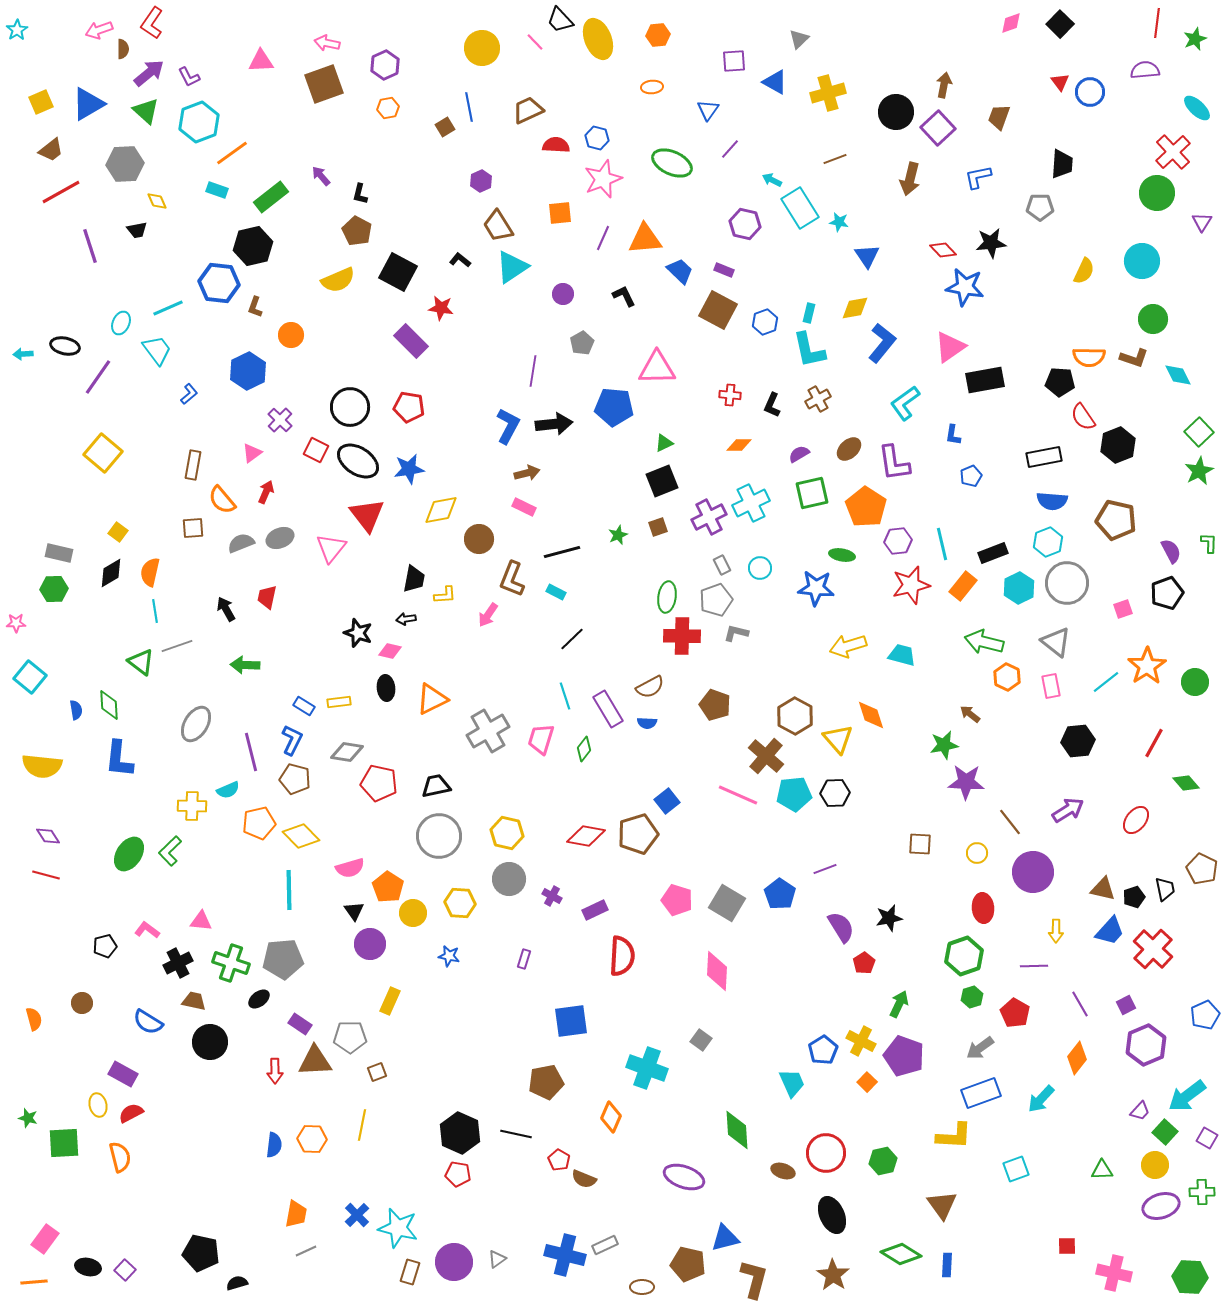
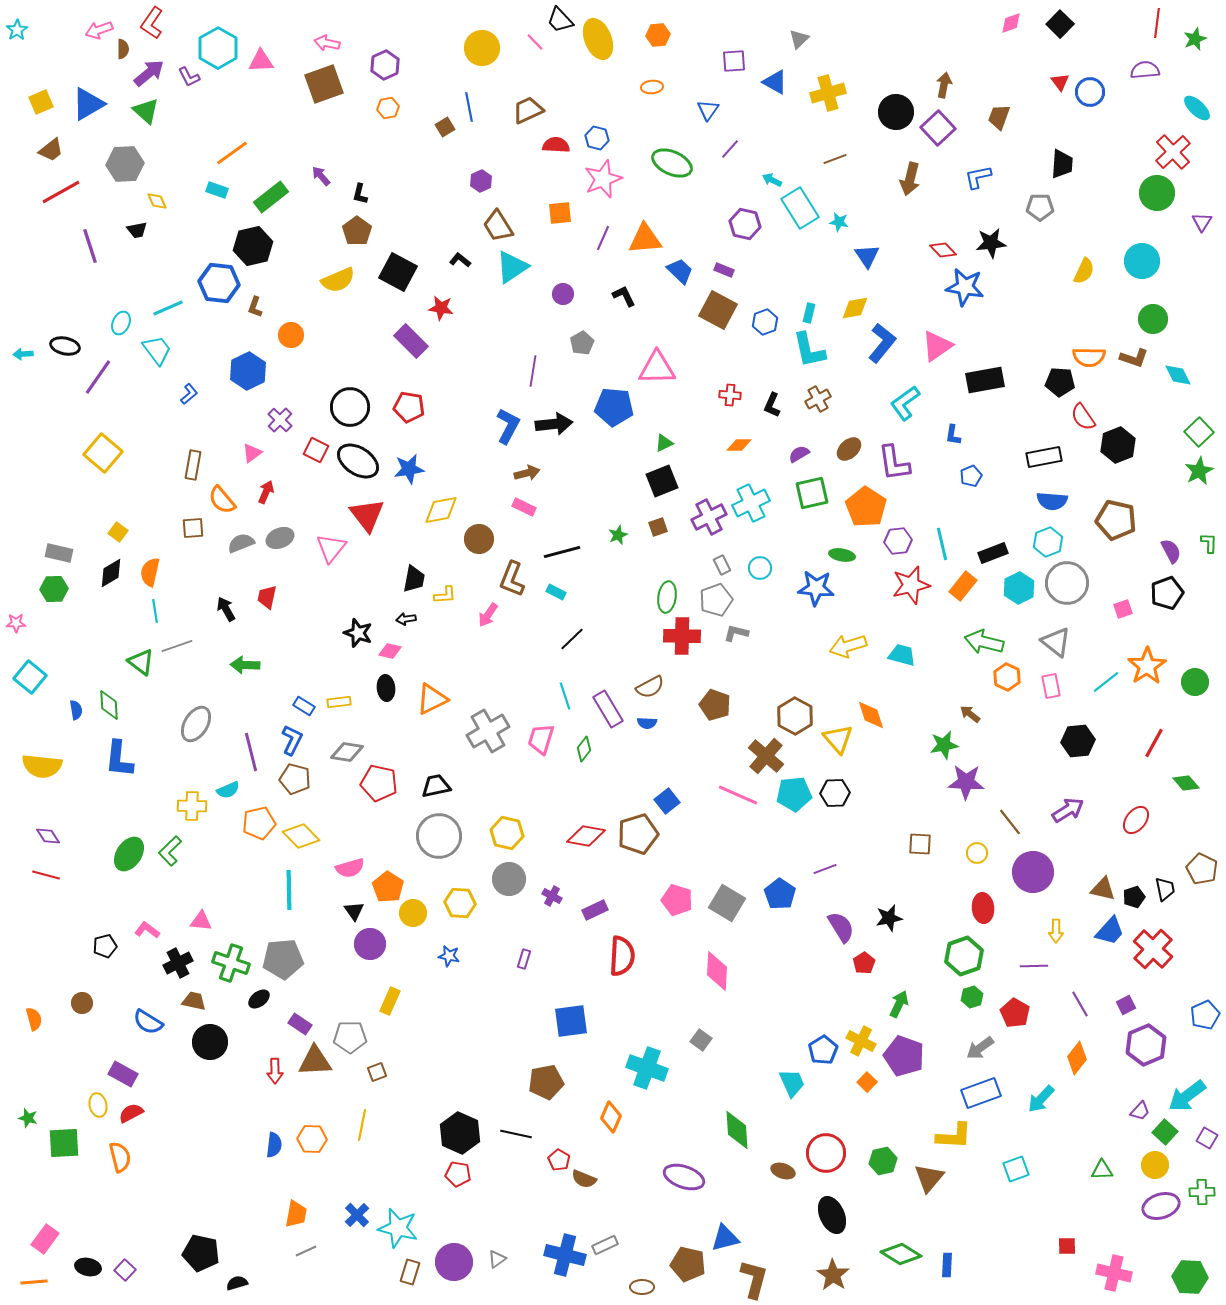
cyan hexagon at (199, 122): moved 19 px right, 74 px up; rotated 9 degrees counterclockwise
brown pentagon at (357, 231): rotated 8 degrees clockwise
pink triangle at (950, 347): moved 13 px left, 1 px up
brown triangle at (942, 1205): moved 13 px left, 27 px up; rotated 16 degrees clockwise
